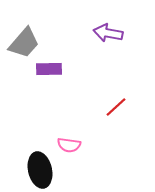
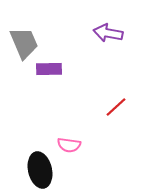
gray trapezoid: rotated 64 degrees counterclockwise
